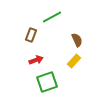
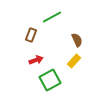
green square: moved 3 px right, 2 px up; rotated 10 degrees counterclockwise
